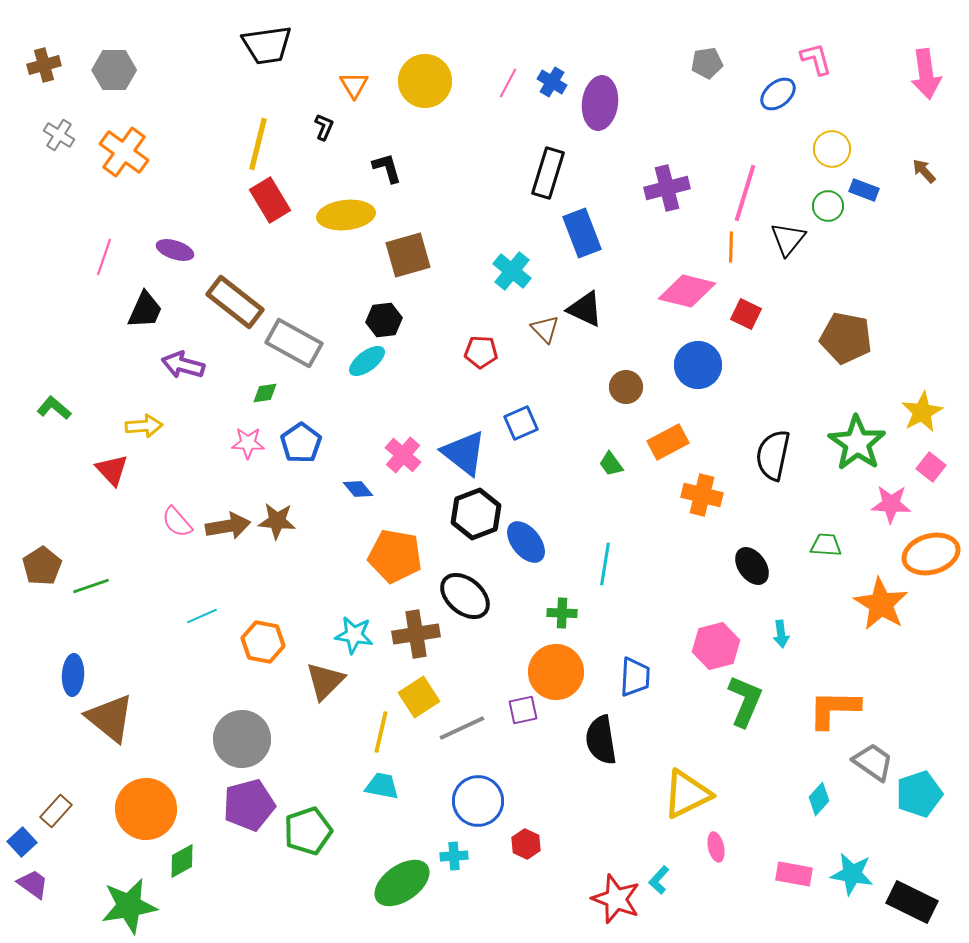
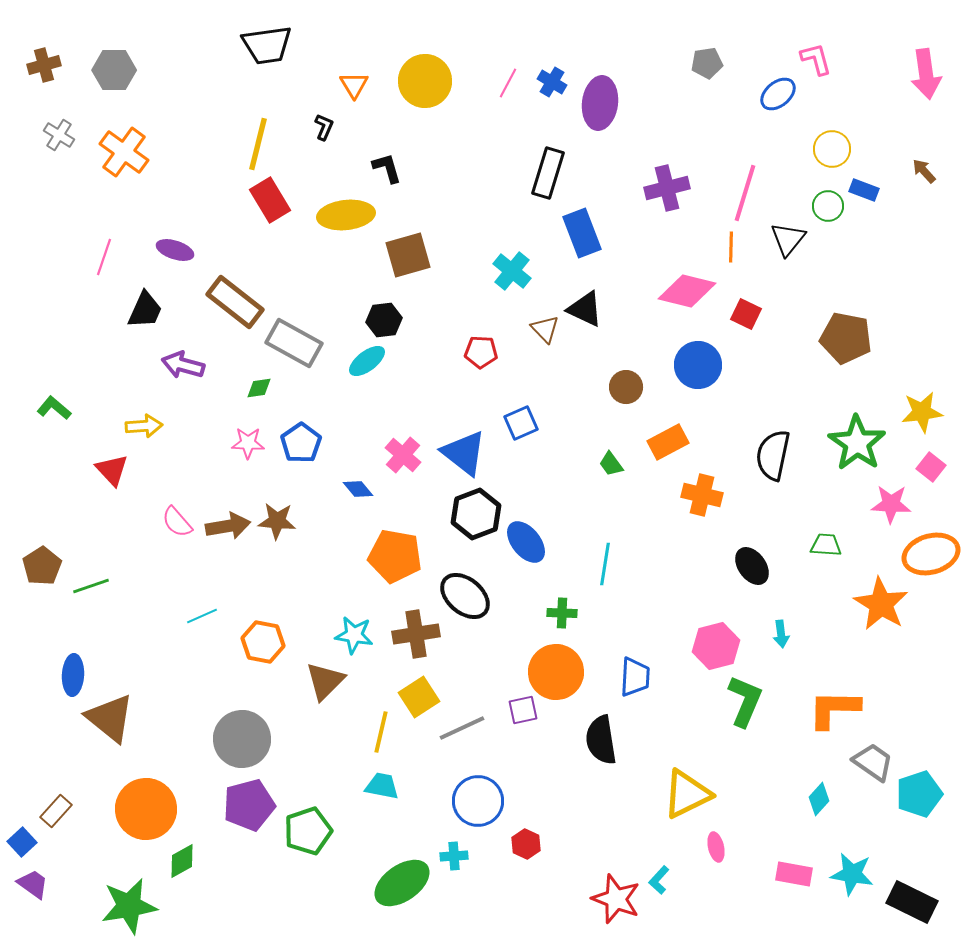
green diamond at (265, 393): moved 6 px left, 5 px up
yellow star at (922, 412): rotated 21 degrees clockwise
